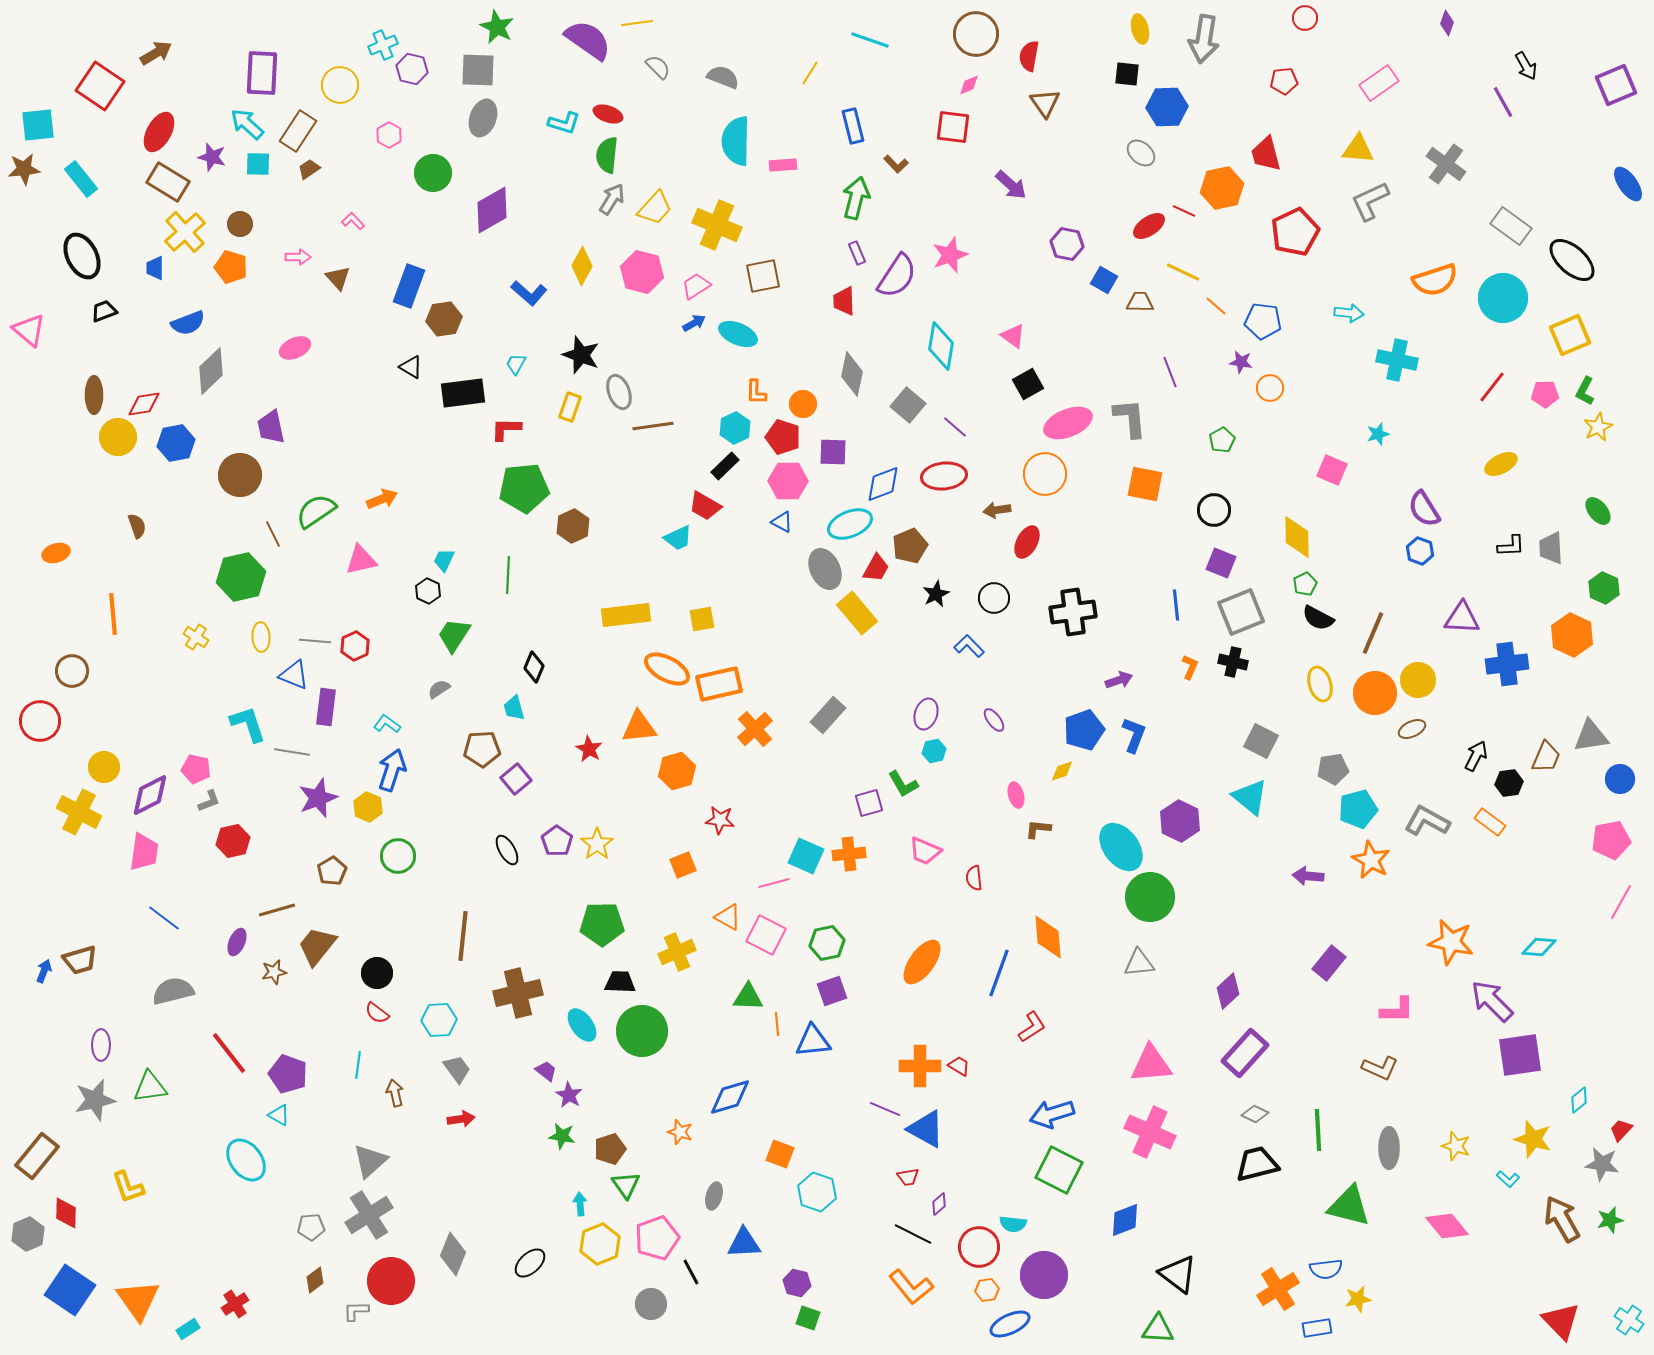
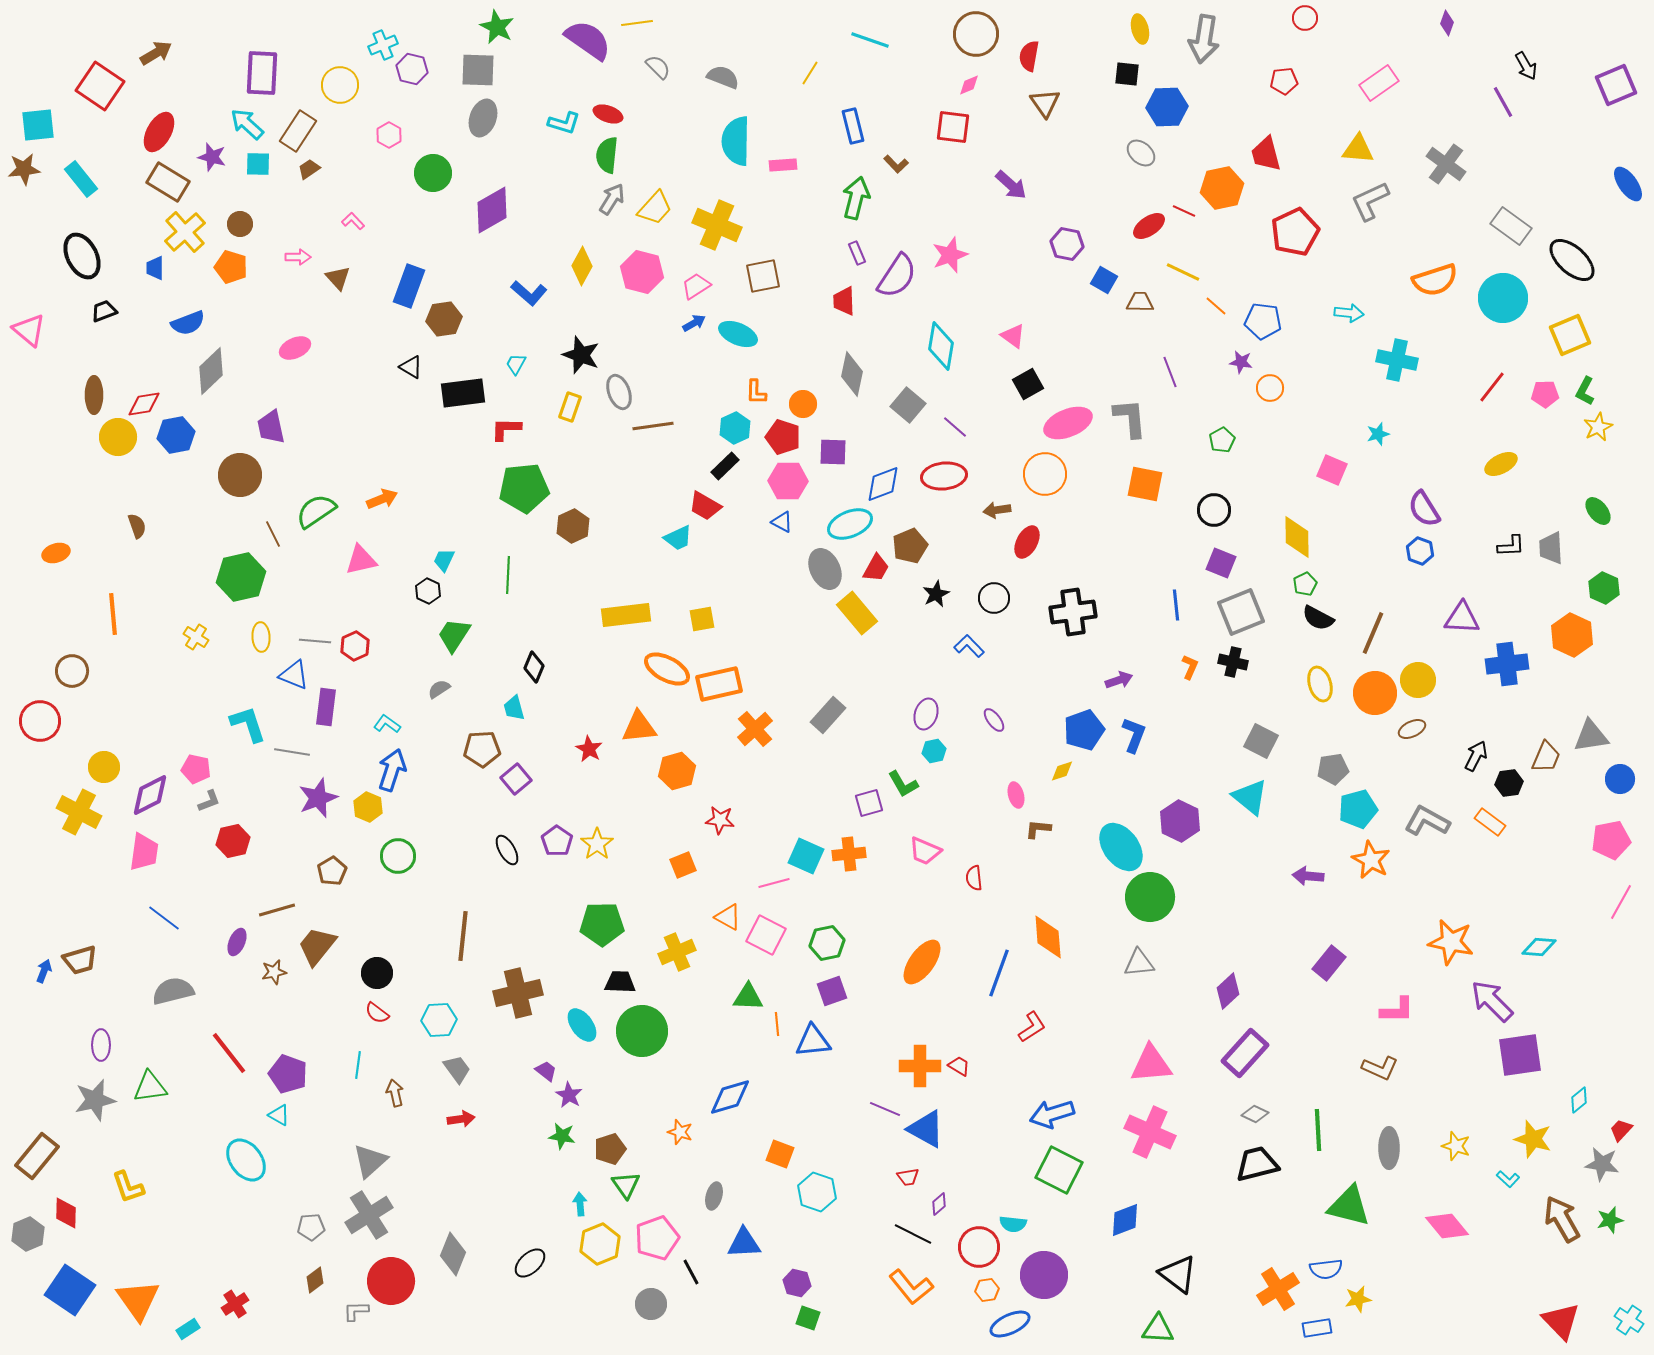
blue hexagon at (176, 443): moved 8 px up
